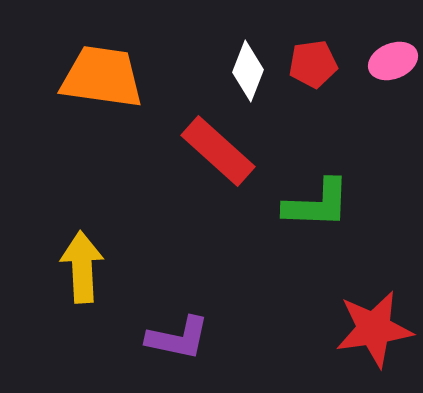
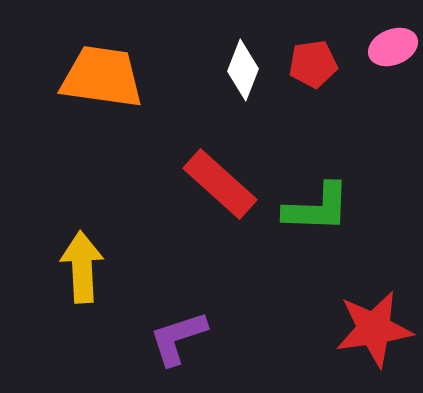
pink ellipse: moved 14 px up
white diamond: moved 5 px left, 1 px up
red rectangle: moved 2 px right, 33 px down
green L-shape: moved 4 px down
purple L-shape: rotated 150 degrees clockwise
